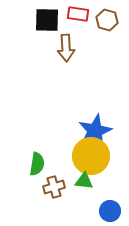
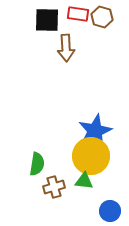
brown hexagon: moved 5 px left, 3 px up
